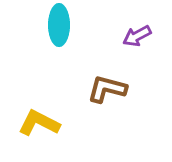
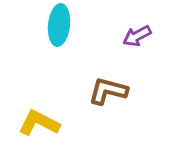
cyan ellipse: rotated 6 degrees clockwise
brown L-shape: moved 1 px right, 2 px down
